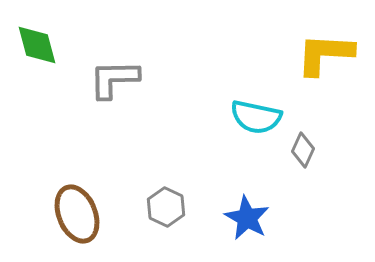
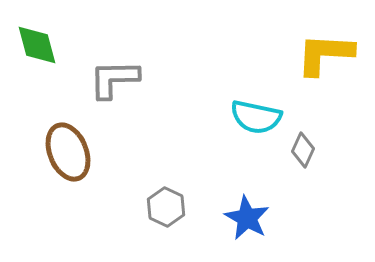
brown ellipse: moved 9 px left, 62 px up
